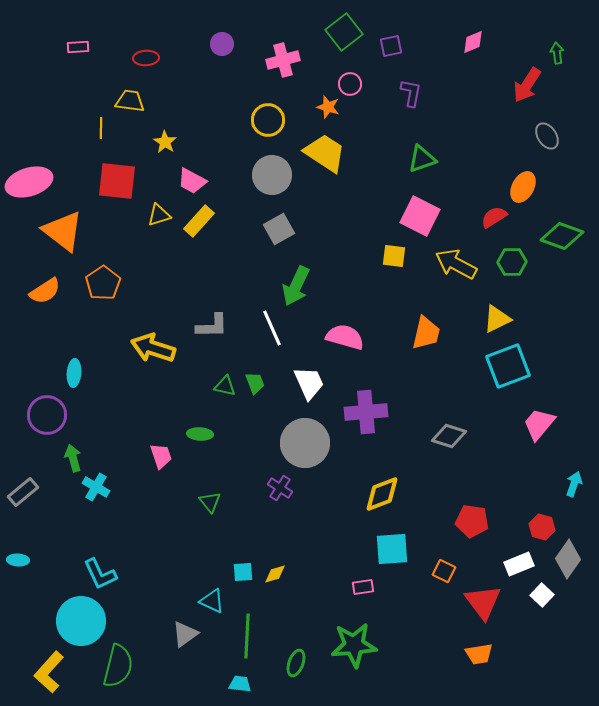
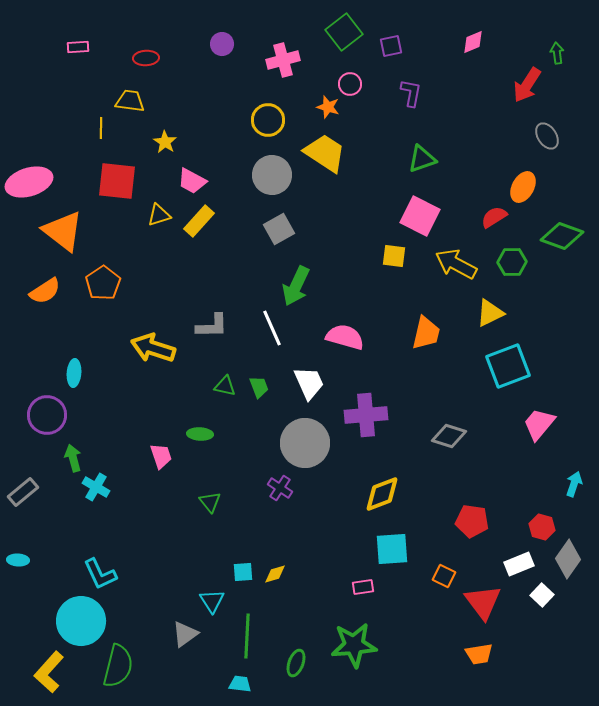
yellow triangle at (497, 319): moved 7 px left, 6 px up
green trapezoid at (255, 383): moved 4 px right, 4 px down
purple cross at (366, 412): moved 3 px down
orange square at (444, 571): moved 5 px down
cyan triangle at (212, 601): rotated 32 degrees clockwise
